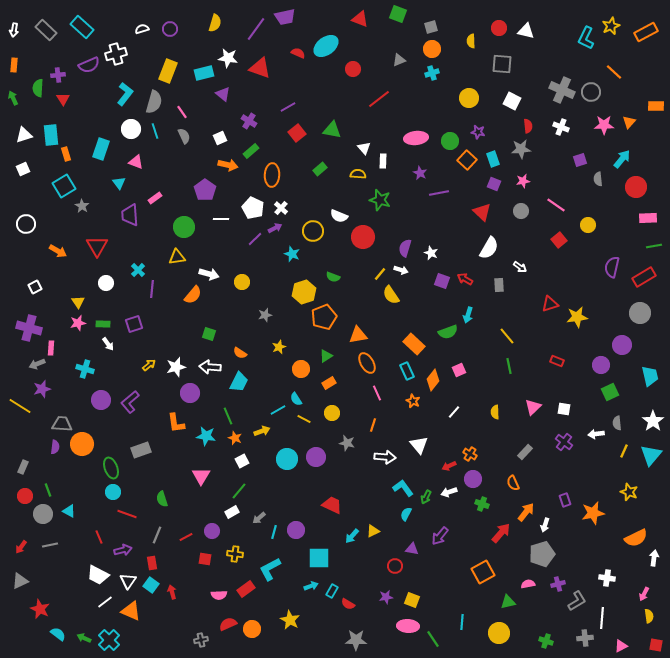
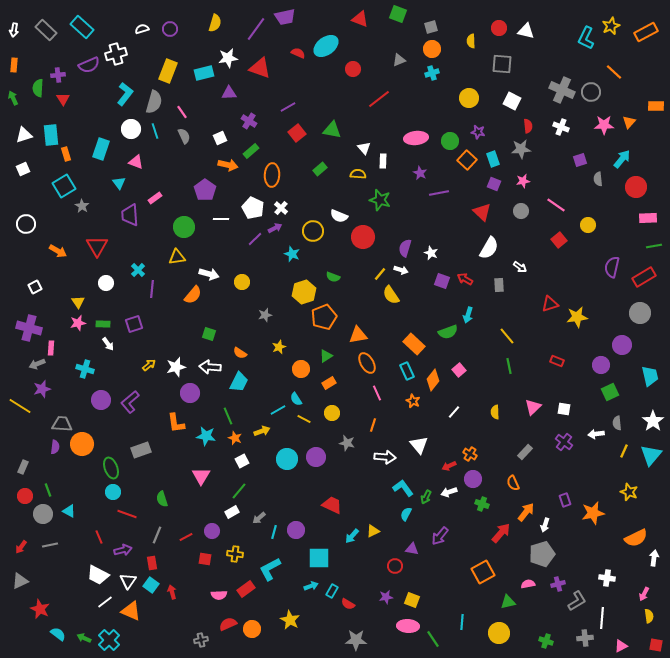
white star at (228, 58): rotated 18 degrees counterclockwise
purple triangle at (223, 94): moved 6 px right, 1 px up; rotated 42 degrees counterclockwise
pink square at (459, 370): rotated 16 degrees counterclockwise
